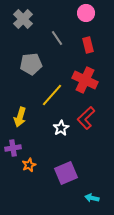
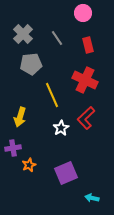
pink circle: moved 3 px left
gray cross: moved 15 px down
yellow line: rotated 65 degrees counterclockwise
